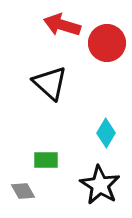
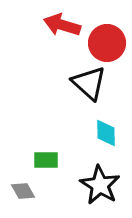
black triangle: moved 39 px right
cyan diamond: rotated 32 degrees counterclockwise
